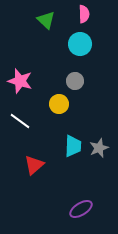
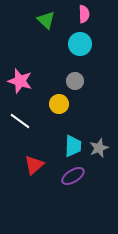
purple ellipse: moved 8 px left, 33 px up
